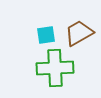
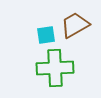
brown trapezoid: moved 4 px left, 8 px up
